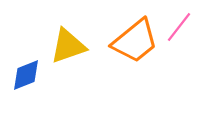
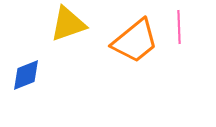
pink line: rotated 40 degrees counterclockwise
yellow triangle: moved 22 px up
